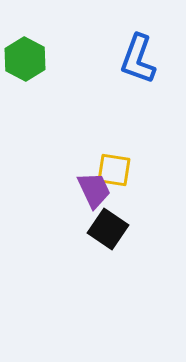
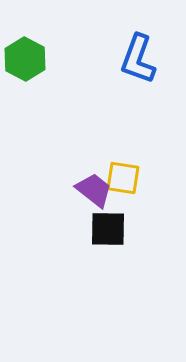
yellow square: moved 9 px right, 8 px down
purple trapezoid: rotated 27 degrees counterclockwise
black square: rotated 33 degrees counterclockwise
